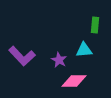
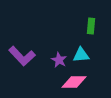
green rectangle: moved 4 px left, 1 px down
cyan triangle: moved 3 px left, 5 px down
pink diamond: moved 1 px down
